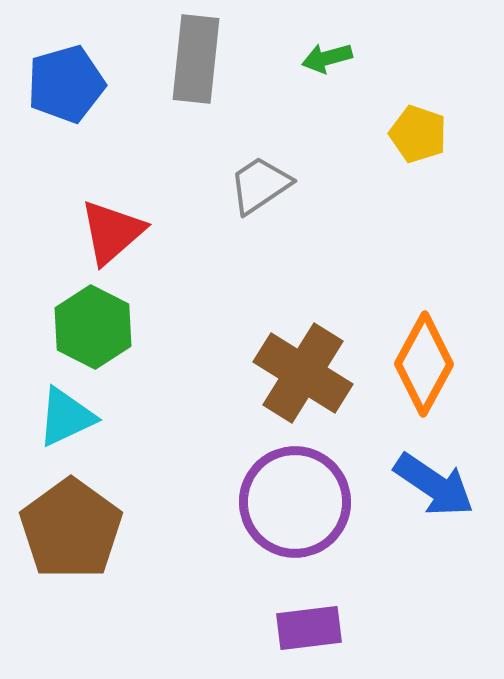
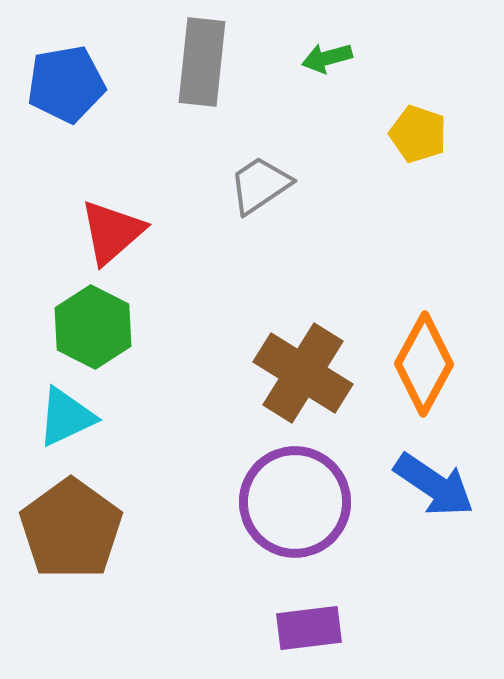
gray rectangle: moved 6 px right, 3 px down
blue pentagon: rotated 6 degrees clockwise
